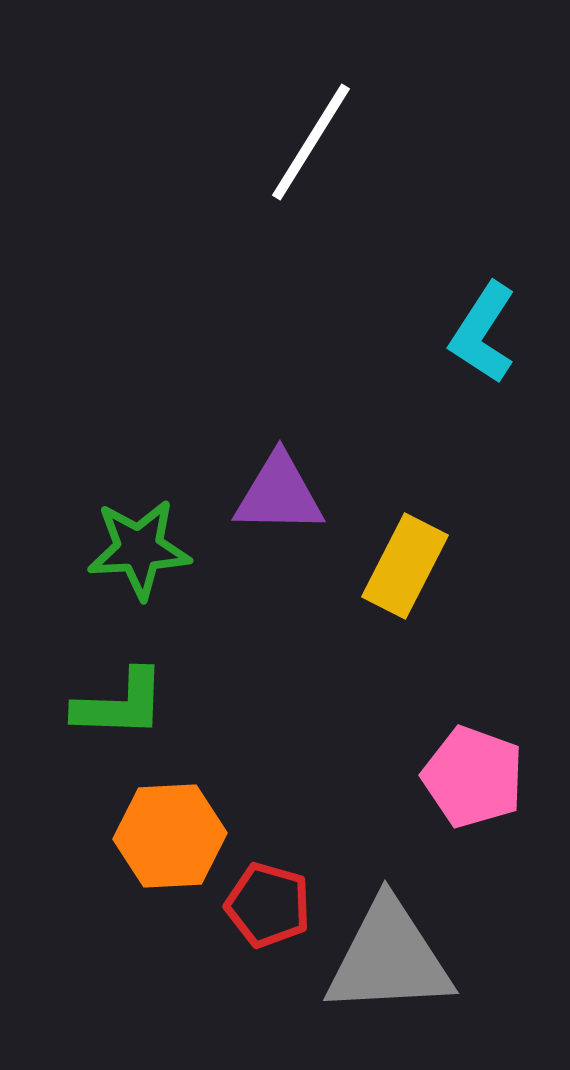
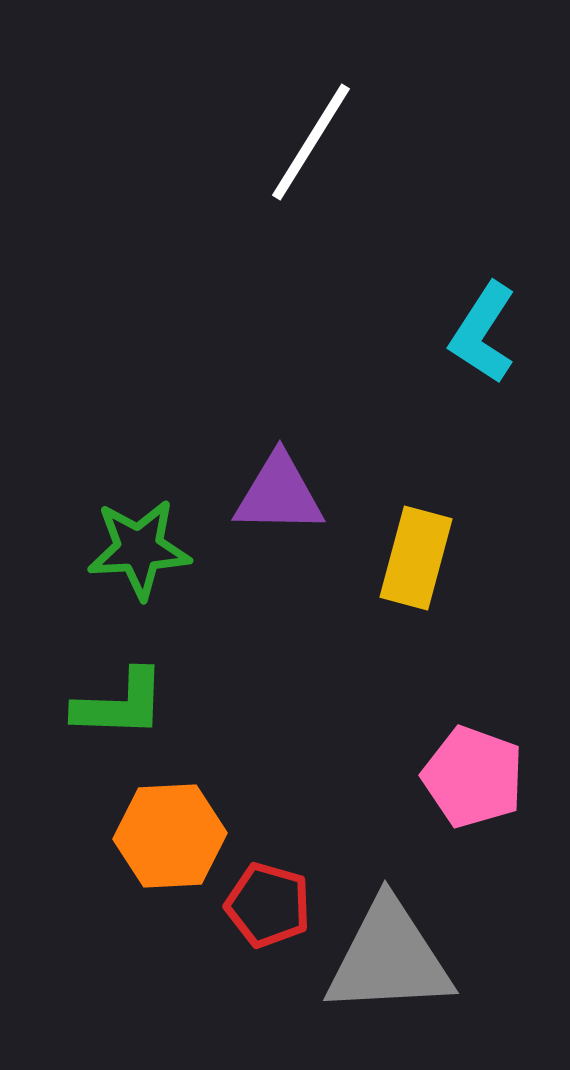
yellow rectangle: moved 11 px right, 8 px up; rotated 12 degrees counterclockwise
